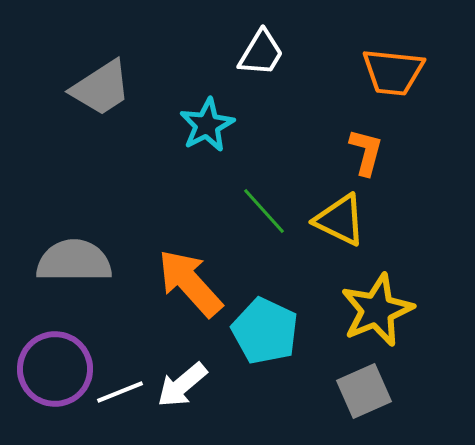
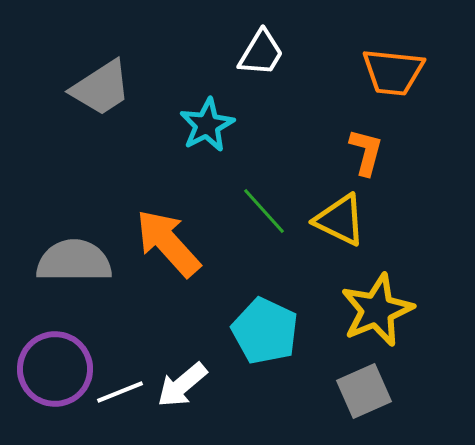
orange arrow: moved 22 px left, 40 px up
